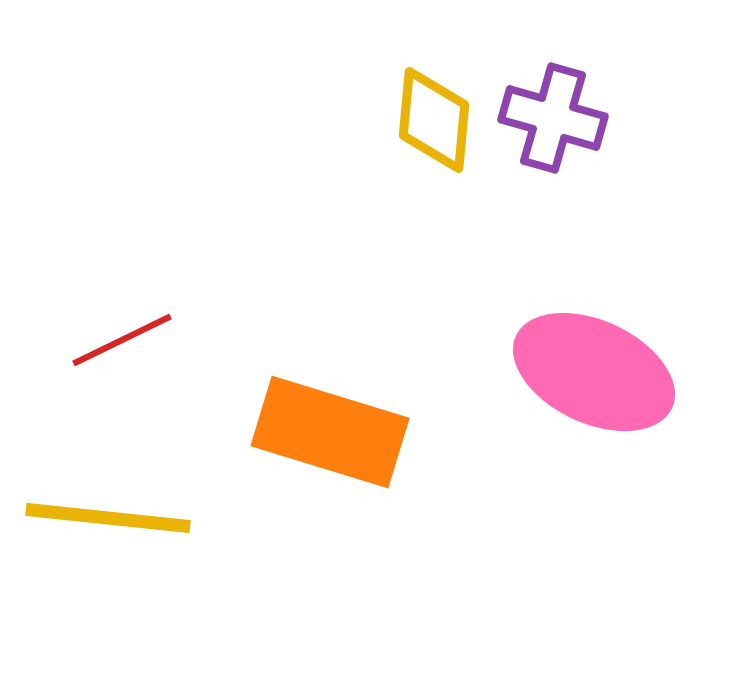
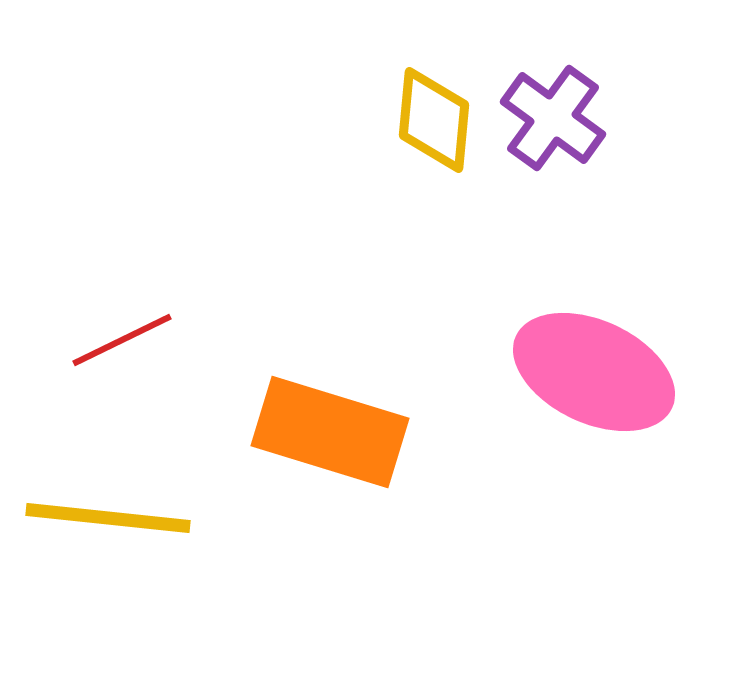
purple cross: rotated 20 degrees clockwise
